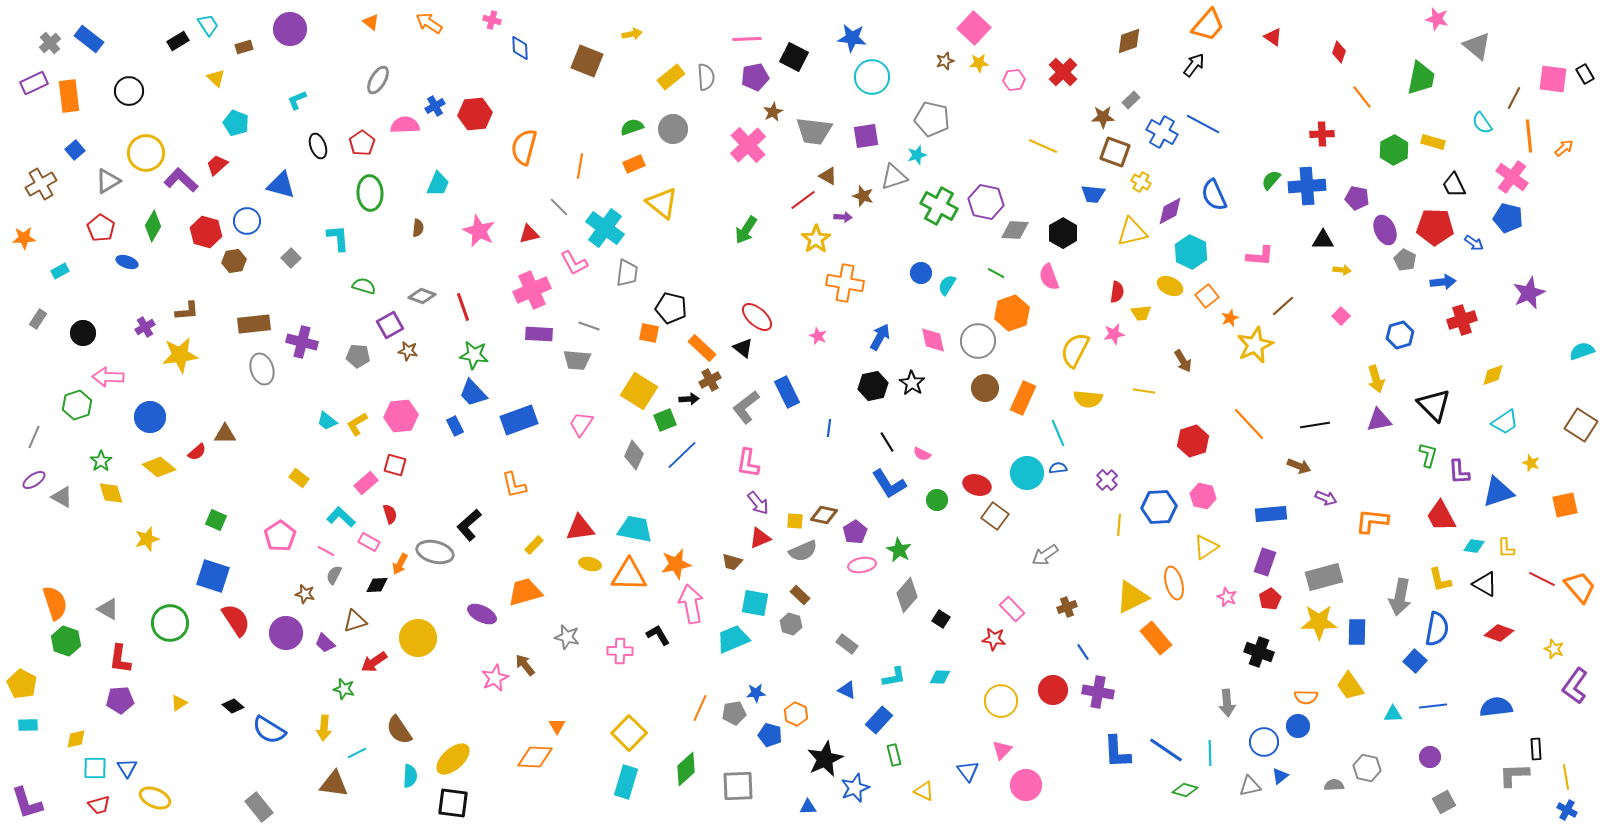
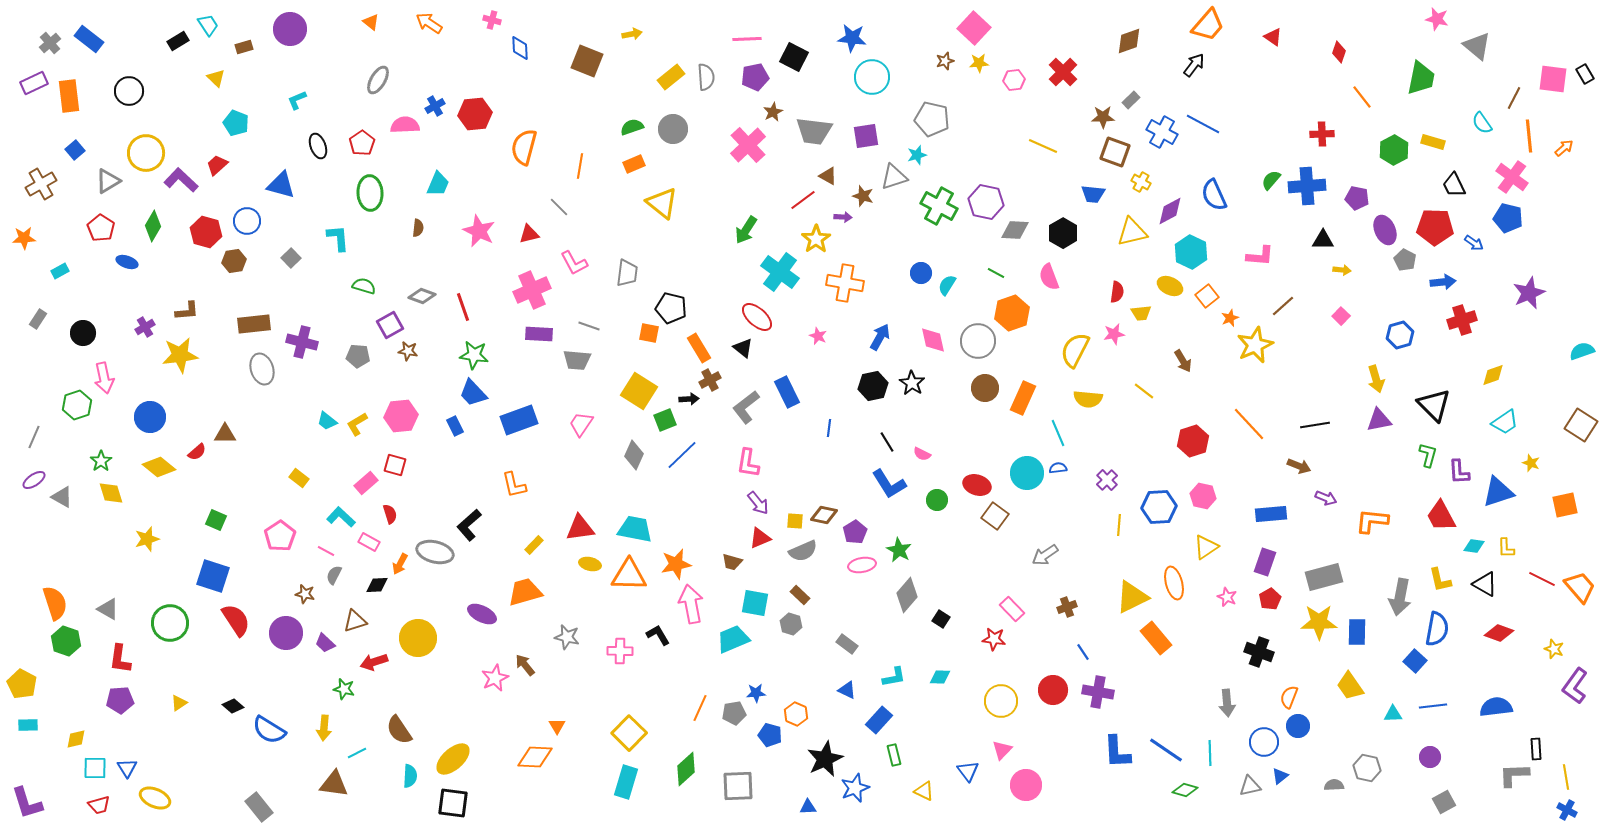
cyan cross at (605, 228): moved 175 px right, 44 px down
orange rectangle at (702, 348): moved 3 px left; rotated 16 degrees clockwise
pink arrow at (108, 377): moved 4 px left, 1 px down; rotated 104 degrees counterclockwise
yellow line at (1144, 391): rotated 30 degrees clockwise
red arrow at (374, 662): rotated 16 degrees clockwise
orange semicircle at (1306, 697): moved 17 px left; rotated 110 degrees clockwise
